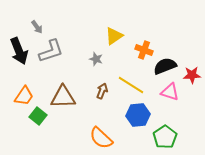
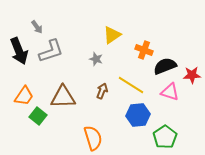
yellow triangle: moved 2 px left, 1 px up
orange semicircle: moved 8 px left; rotated 150 degrees counterclockwise
